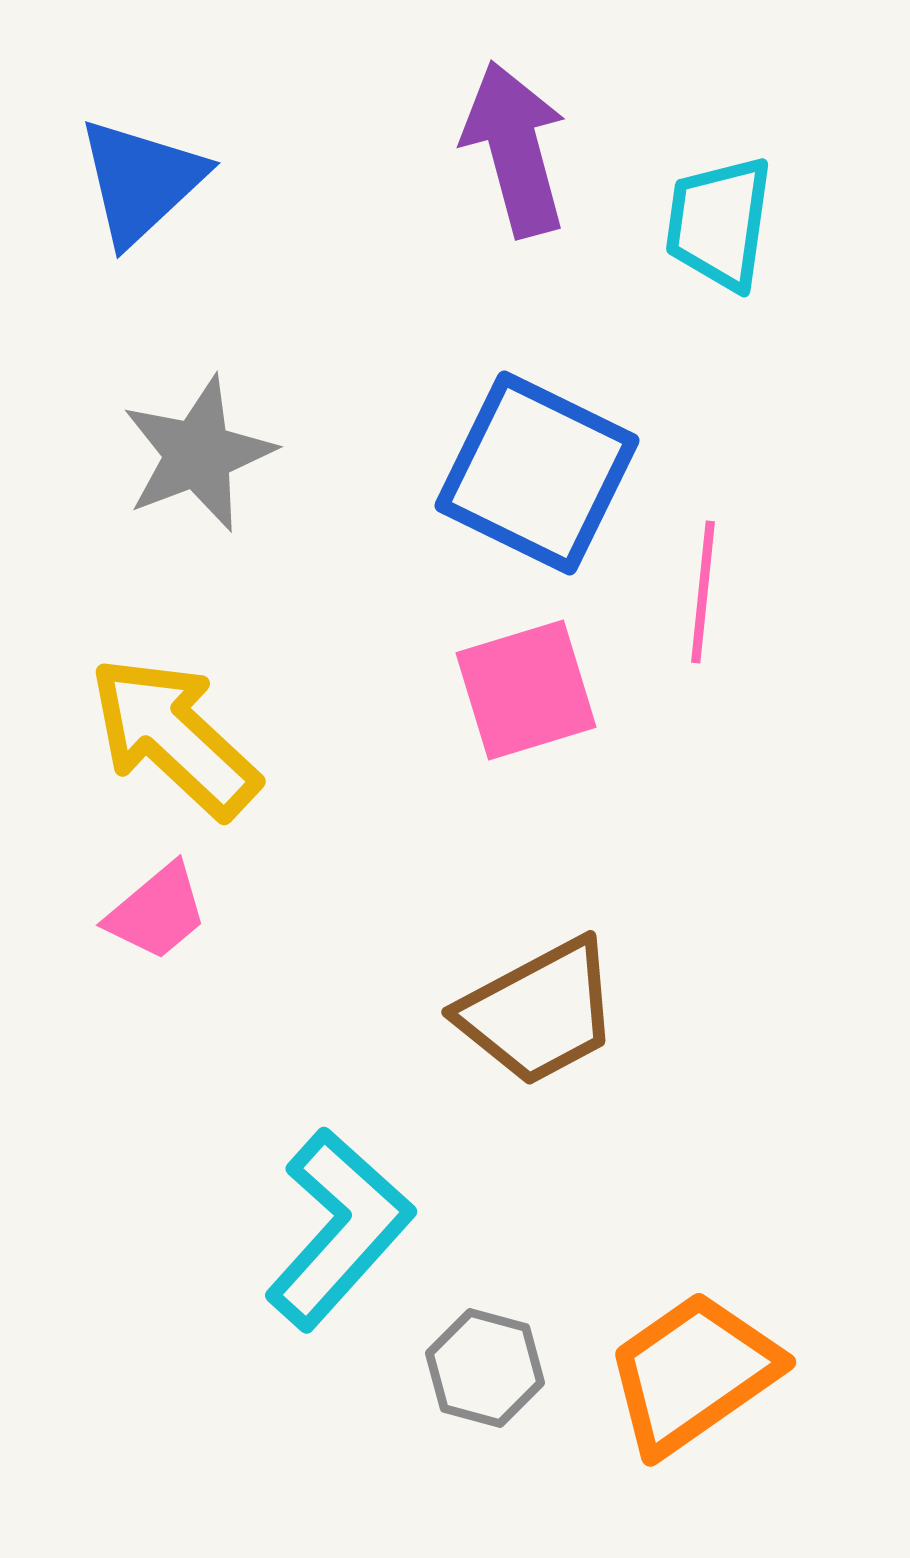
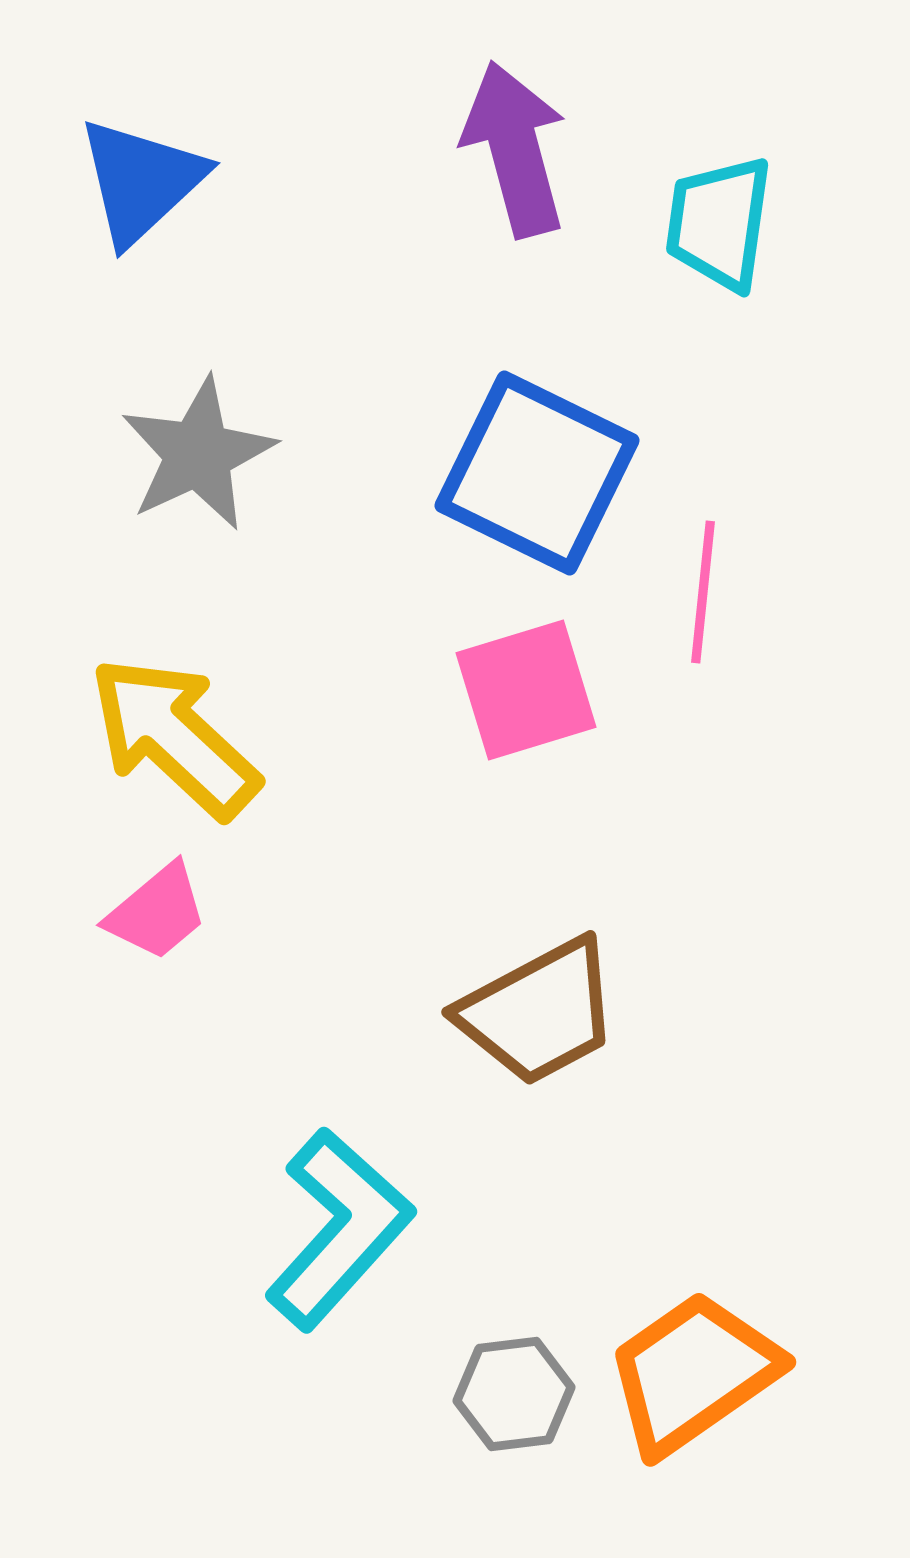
gray star: rotated 4 degrees counterclockwise
gray hexagon: moved 29 px right, 26 px down; rotated 22 degrees counterclockwise
